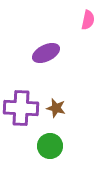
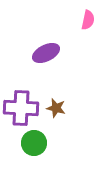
green circle: moved 16 px left, 3 px up
